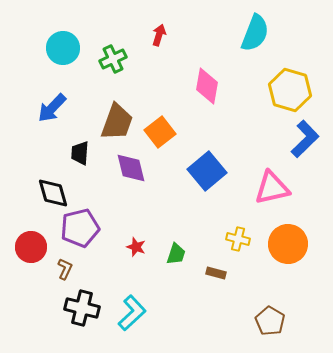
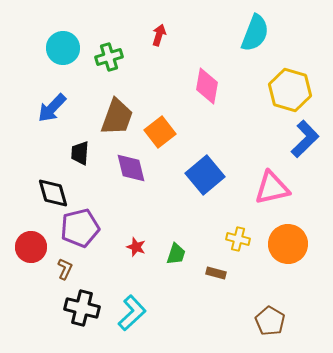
green cross: moved 4 px left, 2 px up; rotated 8 degrees clockwise
brown trapezoid: moved 5 px up
blue square: moved 2 px left, 4 px down
